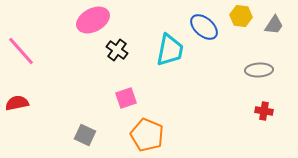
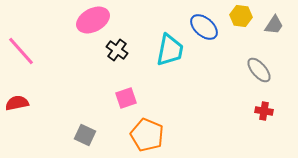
gray ellipse: rotated 52 degrees clockwise
